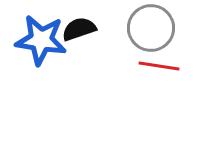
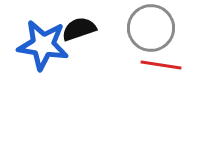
blue star: moved 2 px right, 5 px down
red line: moved 2 px right, 1 px up
